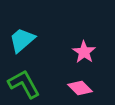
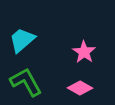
green L-shape: moved 2 px right, 2 px up
pink diamond: rotated 15 degrees counterclockwise
